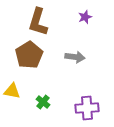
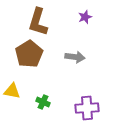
brown pentagon: moved 1 px up
green cross: rotated 16 degrees counterclockwise
